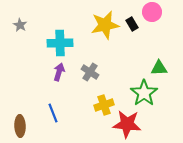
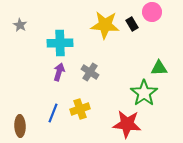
yellow star: rotated 16 degrees clockwise
yellow cross: moved 24 px left, 4 px down
blue line: rotated 42 degrees clockwise
